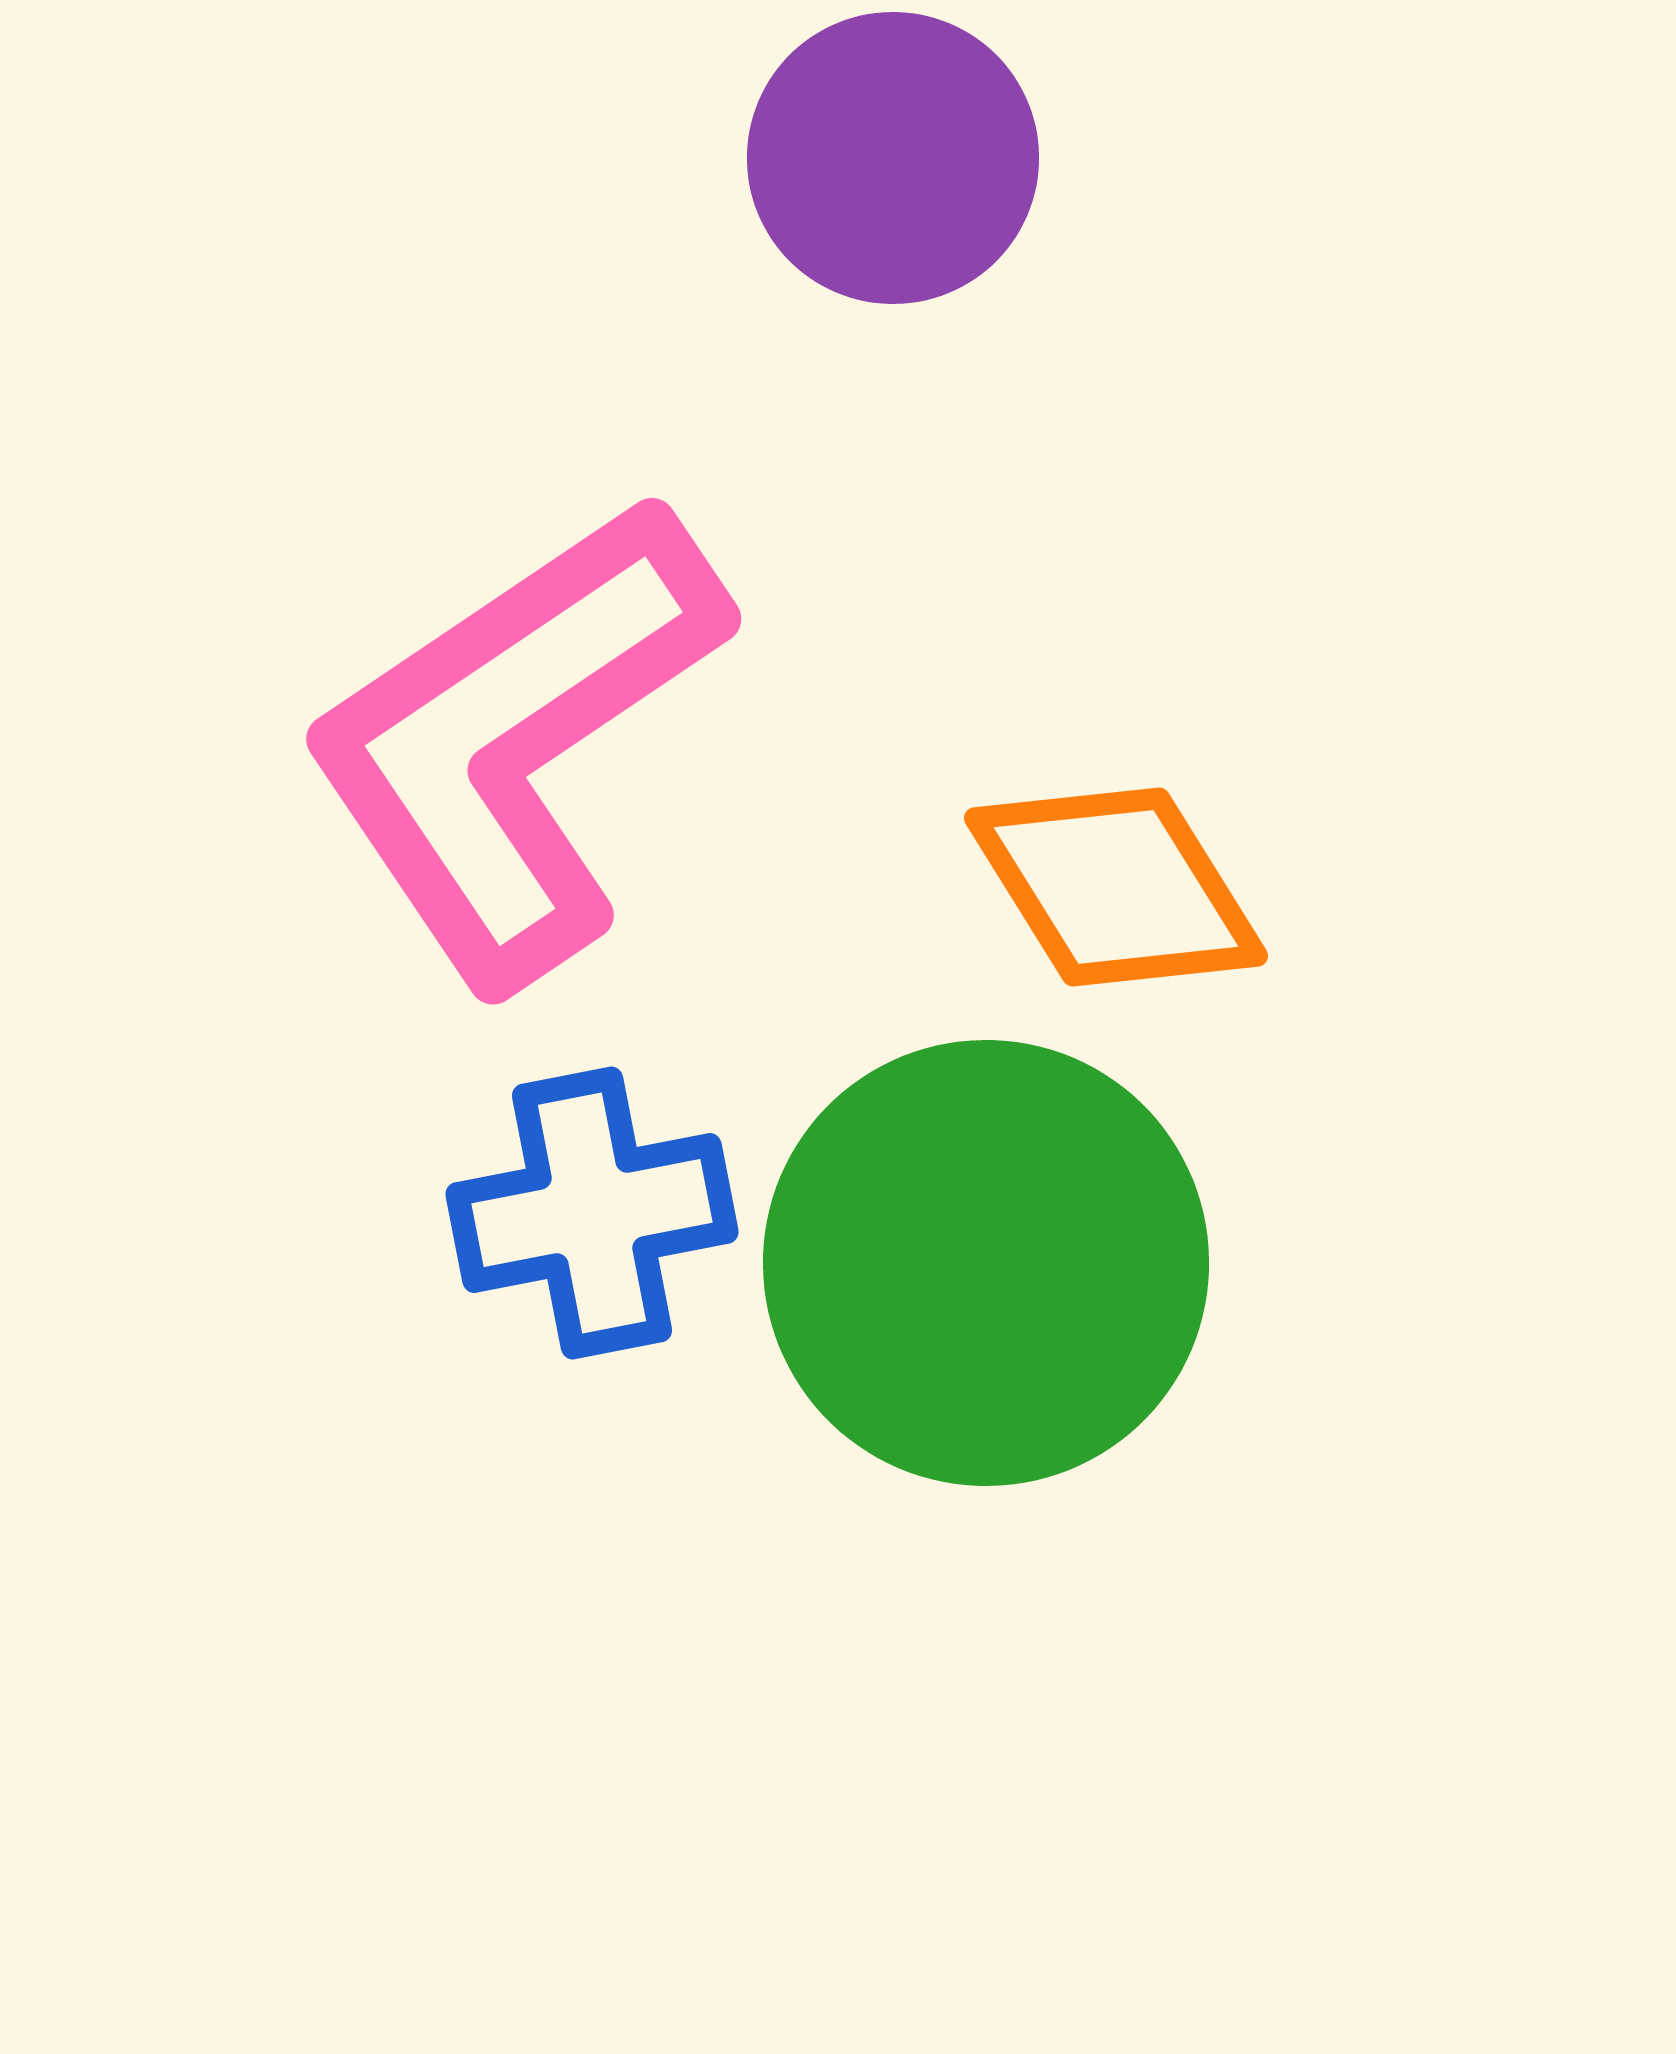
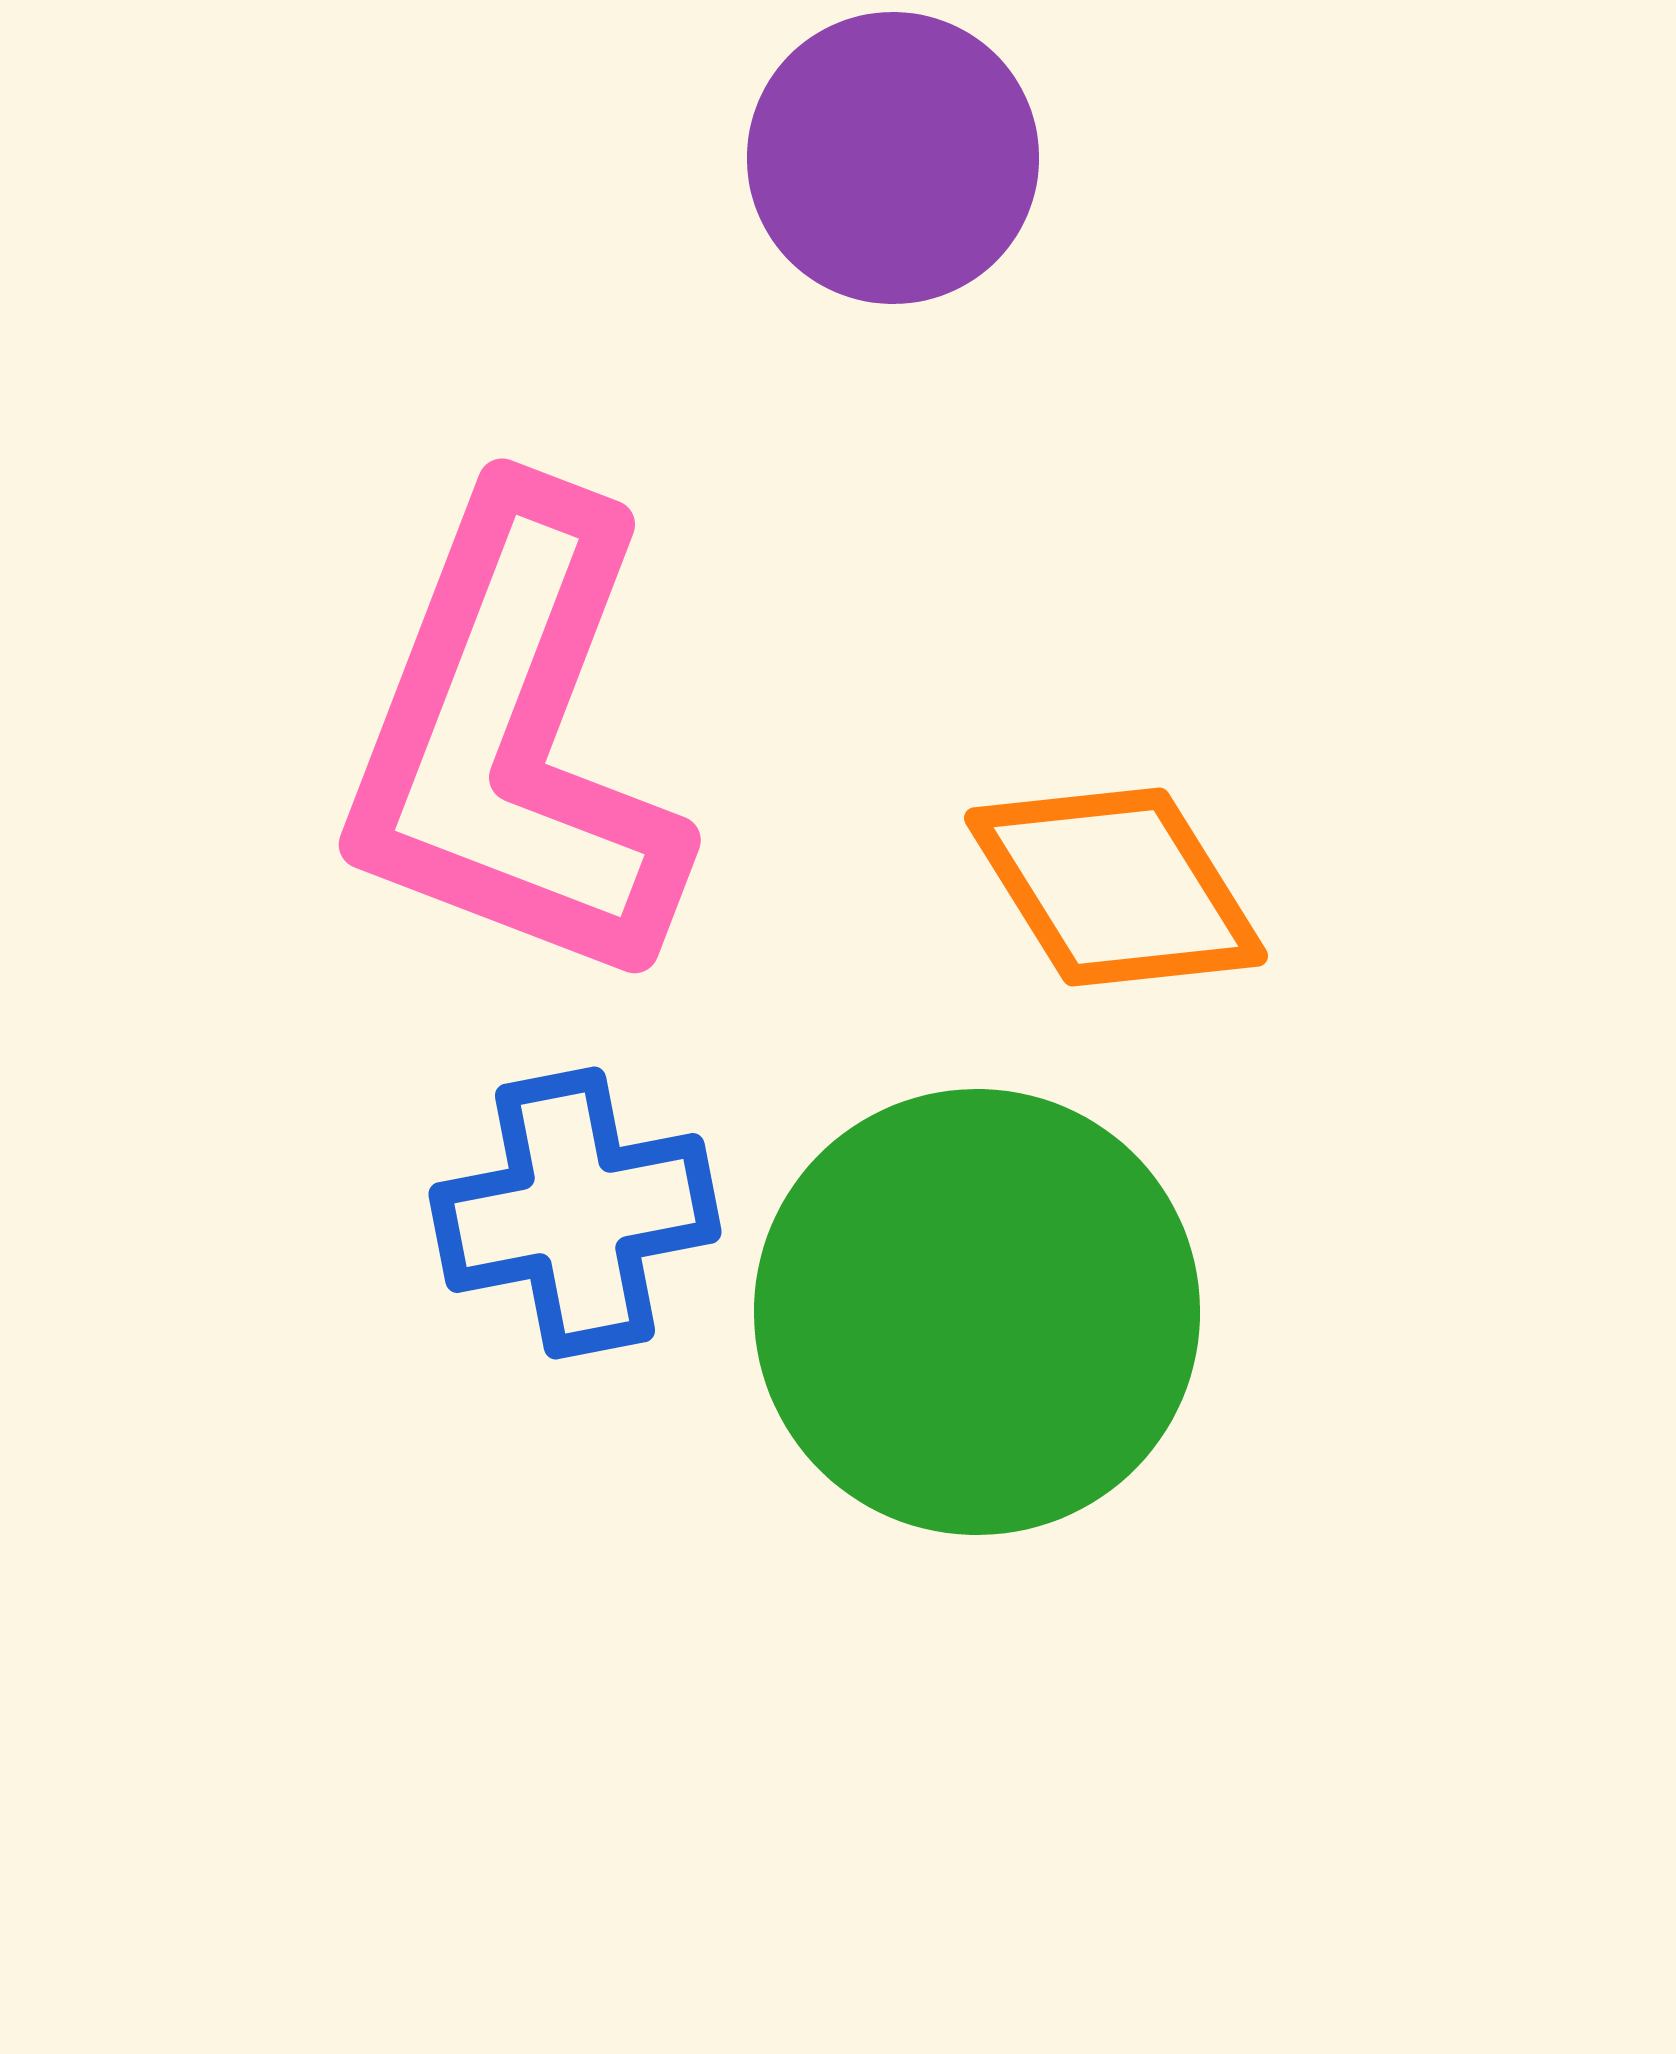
pink L-shape: rotated 35 degrees counterclockwise
blue cross: moved 17 px left
green circle: moved 9 px left, 49 px down
